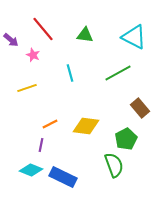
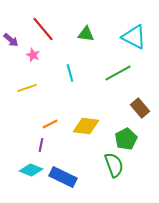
green triangle: moved 1 px right, 1 px up
